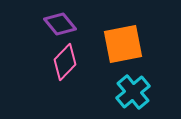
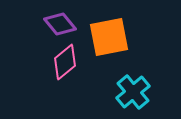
orange square: moved 14 px left, 7 px up
pink diamond: rotated 6 degrees clockwise
